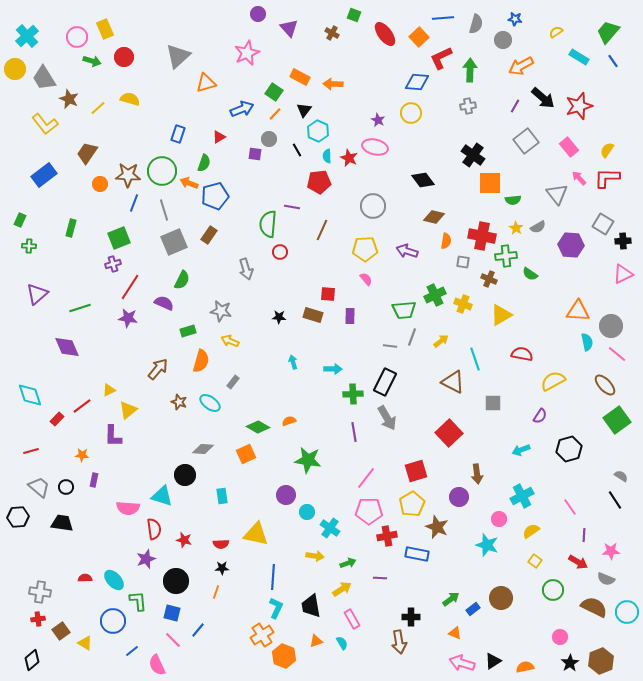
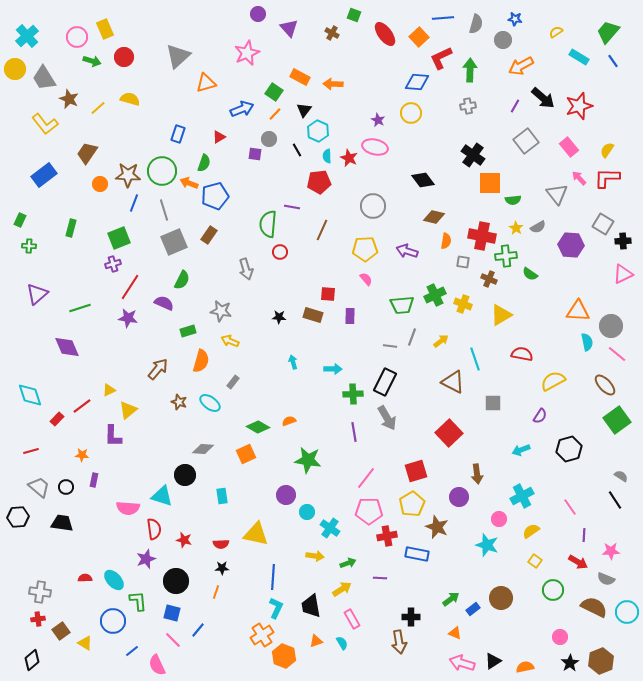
green trapezoid at (404, 310): moved 2 px left, 5 px up
